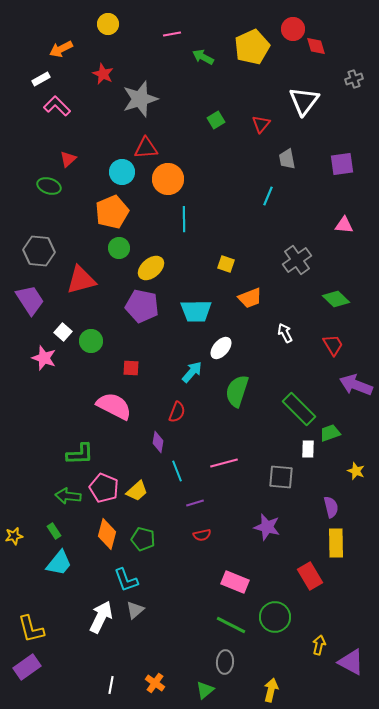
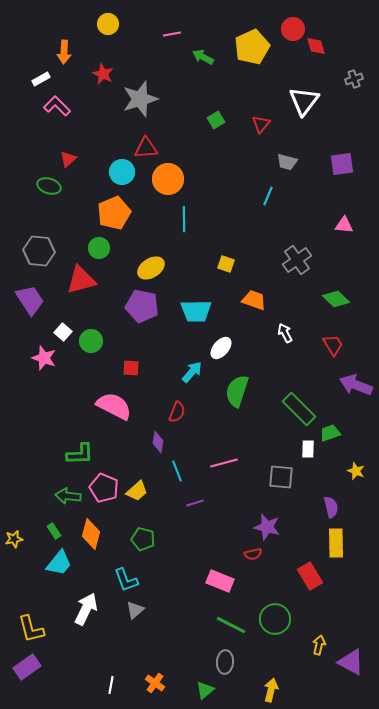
orange arrow at (61, 49): moved 3 px right, 3 px down; rotated 60 degrees counterclockwise
gray trapezoid at (287, 159): moved 3 px down; rotated 65 degrees counterclockwise
orange pentagon at (112, 212): moved 2 px right, 1 px down
green circle at (119, 248): moved 20 px left
yellow ellipse at (151, 268): rotated 8 degrees clockwise
orange trapezoid at (250, 298): moved 4 px right, 2 px down; rotated 140 degrees counterclockwise
orange diamond at (107, 534): moved 16 px left
red semicircle at (202, 535): moved 51 px right, 19 px down
yellow star at (14, 536): moved 3 px down
pink rectangle at (235, 582): moved 15 px left, 1 px up
white arrow at (101, 617): moved 15 px left, 8 px up
green circle at (275, 617): moved 2 px down
